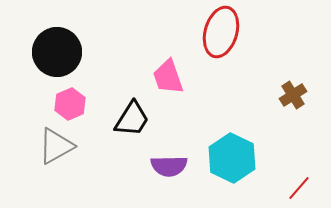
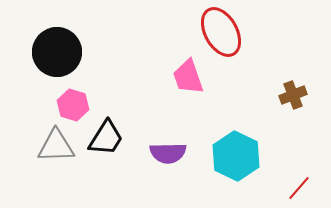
red ellipse: rotated 45 degrees counterclockwise
pink trapezoid: moved 20 px right
brown cross: rotated 12 degrees clockwise
pink hexagon: moved 3 px right, 1 px down; rotated 20 degrees counterclockwise
black trapezoid: moved 26 px left, 19 px down
gray triangle: rotated 27 degrees clockwise
cyan hexagon: moved 4 px right, 2 px up
purple semicircle: moved 1 px left, 13 px up
